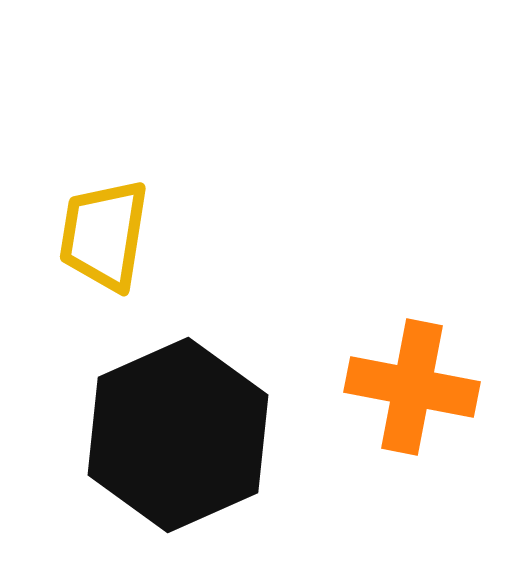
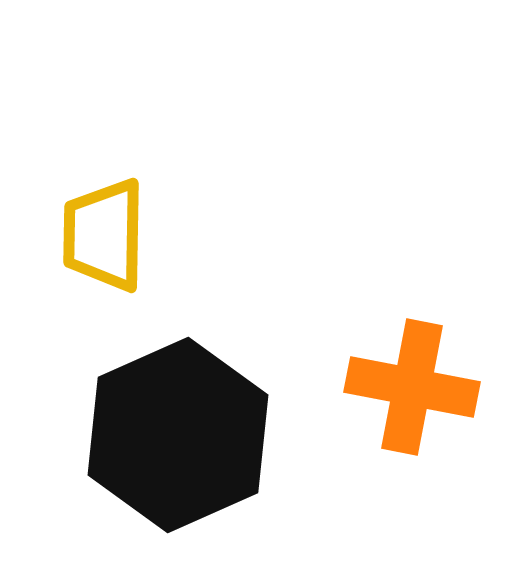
yellow trapezoid: rotated 8 degrees counterclockwise
